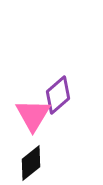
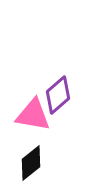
pink triangle: rotated 51 degrees counterclockwise
